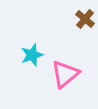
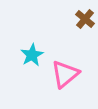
cyan star: rotated 10 degrees counterclockwise
